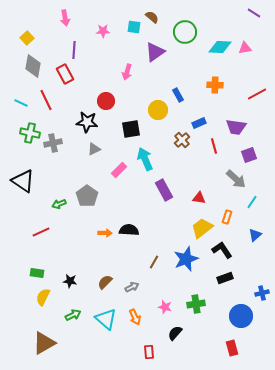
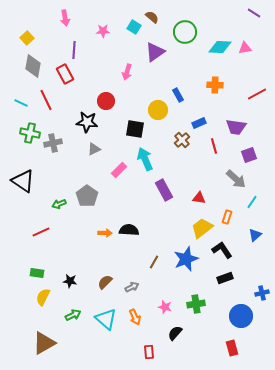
cyan square at (134, 27): rotated 24 degrees clockwise
black square at (131, 129): moved 4 px right; rotated 18 degrees clockwise
